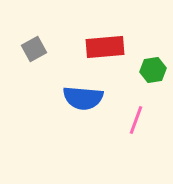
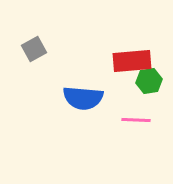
red rectangle: moved 27 px right, 14 px down
green hexagon: moved 4 px left, 11 px down
pink line: rotated 72 degrees clockwise
